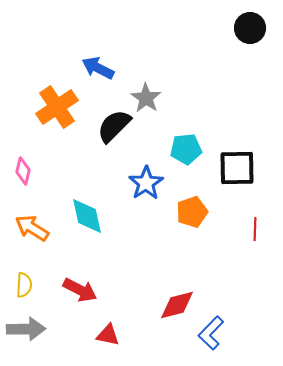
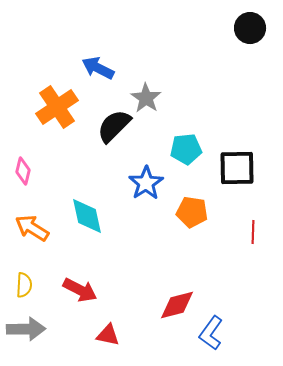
orange pentagon: rotated 28 degrees clockwise
red line: moved 2 px left, 3 px down
blue L-shape: rotated 8 degrees counterclockwise
